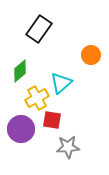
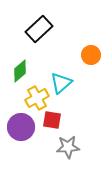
black rectangle: rotated 12 degrees clockwise
purple circle: moved 2 px up
